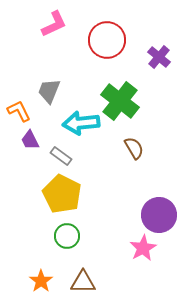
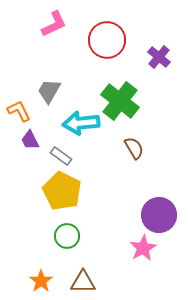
gray trapezoid: rotated 8 degrees clockwise
yellow pentagon: moved 3 px up
